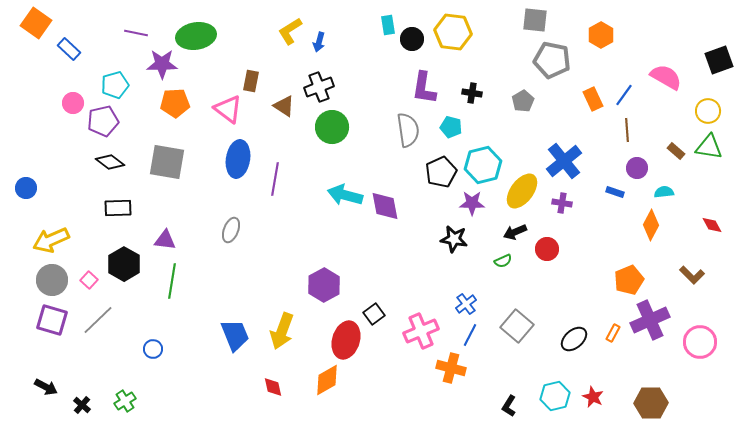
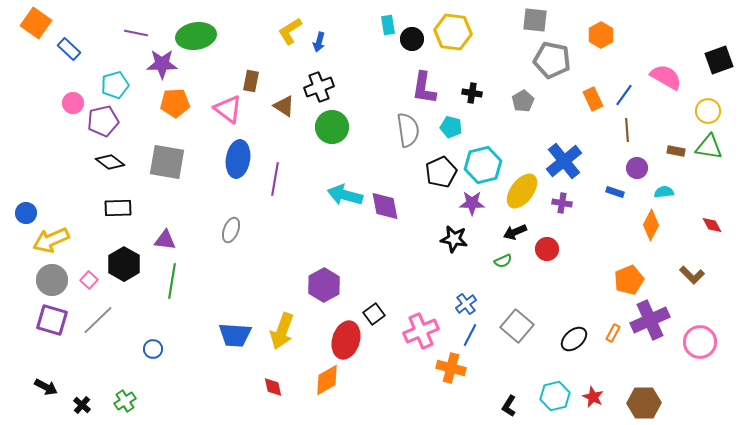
brown rectangle at (676, 151): rotated 30 degrees counterclockwise
blue circle at (26, 188): moved 25 px down
blue trapezoid at (235, 335): rotated 116 degrees clockwise
brown hexagon at (651, 403): moved 7 px left
